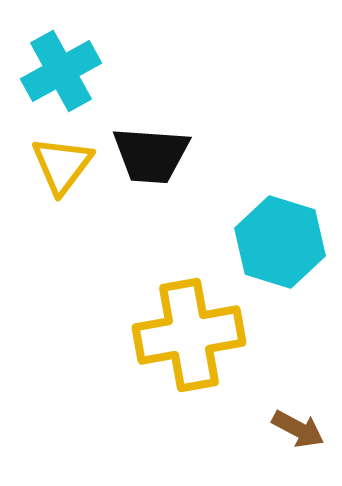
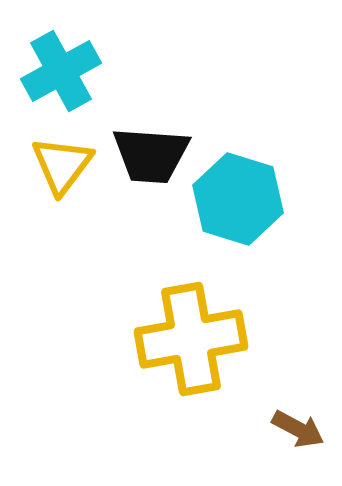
cyan hexagon: moved 42 px left, 43 px up
yellow cross: moved 2 px right, 4 px down
